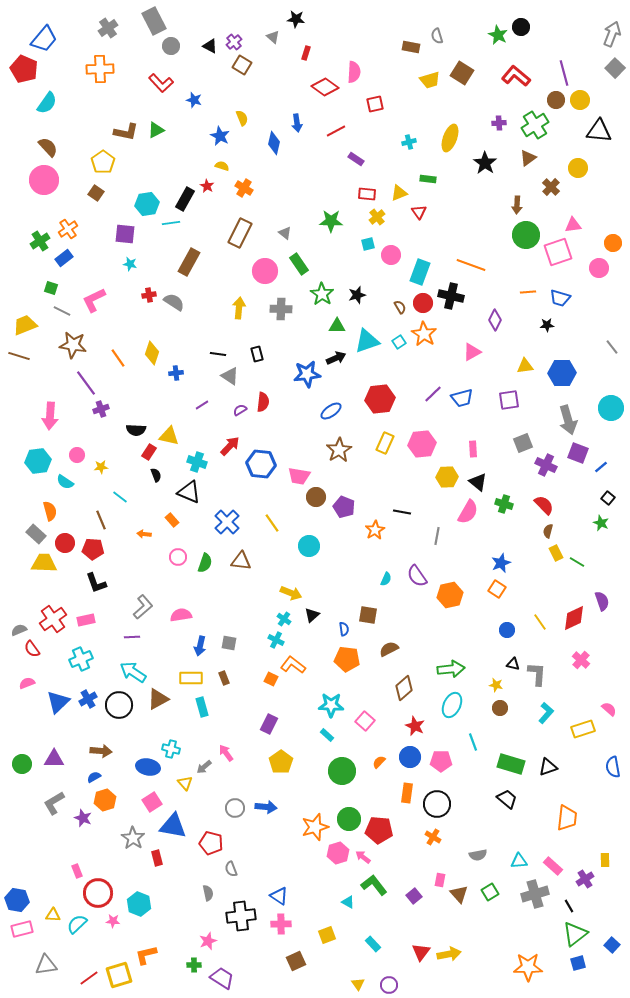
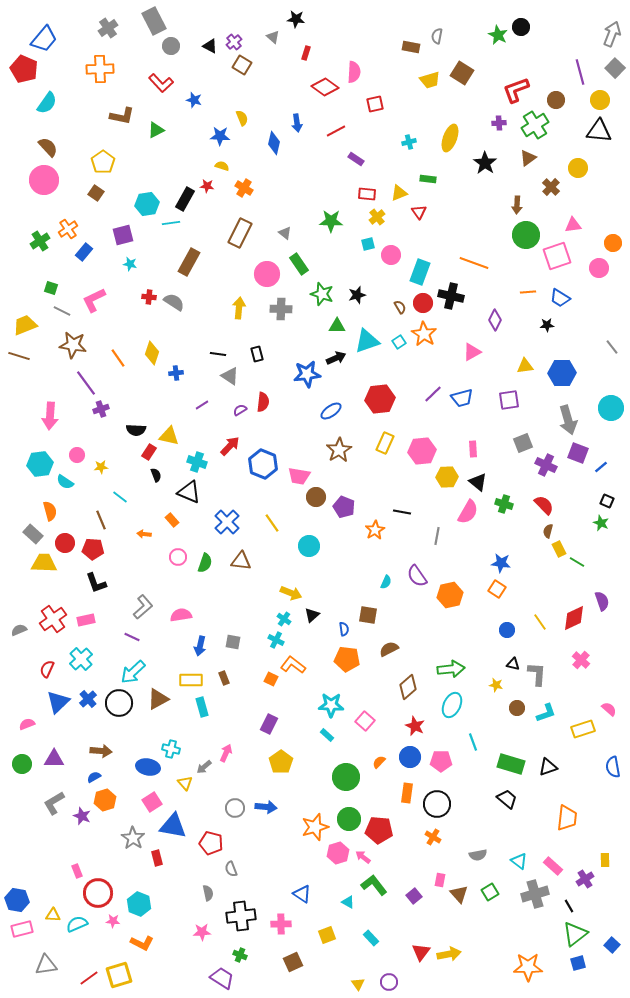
gray semicircle at (437, 36): rotated 28 degrees clockwise
purple line at (564, 73): moved 16 px right, 1 px up
red L-shape at (516, 76): moved 14 px down; rotated 60 degrees counterclockwise
yellow circle at (580, 100): moved 20 px right
brown L-shape at (126, 132): moved 4 px left, 16 px up
blue star at (220, 136): rotated 24 degrees counterclockwise
red star at (207, 186): rotated 24 degrees counterclockwise
purple square at (125, 234): moved 2 px left, 1 px down; rotated 20 degrees counterclockwise
pink square at (558, 252): moved 1 px left, 4 px down
blue rectangle at (64, 258): moved 20 px right, 6 px up; rotated 12 degrees counterclockwise
orange line at (471, 265): moved 3 px right, 2 px up
pink circle at (265, 271): moved 2 px right, 3 px down
green star at (322, 294): rotated 15 degrees counterclockwise
red cross at (149, 295): moved 2 px down; rotated 16 degrees clockwise
blue trapezoid at (560, 298): rotated 15 degrees clockwise
pink hexagon at (422, 444): moved 7 px down
cyan hexagon at (38, 461): moved 2 px right, 3 px down
blue hexagon at (261, 464): moved 2 px right; rotated 16 degrees clockwise
black square at (608, 498): moved 1 px left, 3 px down; rotated 16 degrees counterclockwise
gray rectangle at (36, 534): moved 3 px left
yellow rectangle at (556, 553): moved 3 px right, 4 px up
blue star at (501, 563): rotated 30 degrees clockwise
cyan semicircle at (386, 579): moved 3 px down
purple line at (132, 637): rotated 28 degrees clockwise
gray square at (229, 643): moved 4 px right, 1 px up
red semicircle at (32, 649): moved 15 px right, 20 px down; rotated 60 degrees clockwise
cyan cross at (81, 659): rotated 20 degrees counterclockwise
cyan arrow at (133, 672): rotated 76 degrees counterclockwise
yellow rectangle at (191, 678): moved 2 px down
pink semicircle at (27, 683): moved 41 px down
brown diamond at (404, 688): moved 4 px right, 1 px up
blue cross at (88, 699): rotated 12 degrees counterclockwise
black circle at (119, 705): moved 2 px up
brown circle at (500, 708): moved 17 px right
cyan L-shape at (546, 713): rotated 30 degrees clockwise
pink arrow at (226, 753): rotated 60 degrees clockwise
green circle at (342, 771): moved 4 px right, 6 px down
purple star at (83, 818): moved 1 px left, 2 px up
cyan triangle at (519, 861): rotated 42 degrees clockwise
blue triangle at (279, 896): moved 23 px right, 2 px up
cyan semicircle at (77, 924): rotated 20 degrees clockwise
pink star at (208, 941): moved 6 px left, 9 px up; rotated 18 degrees clockwise
cyan rectangle at (373, 944): moved 2 px left, 6 px up
orange L-shape at (146, 955): moved 4 px left, 12 px up; rotated 140 degrees counterclockwise
brown square at (296, 961): moved 3 px left, 1 px down
green cross at (194, 965): moved 46 px right, 10 px up; rotated 24 degrees clockwise
purple circle at (389, 985): moved 3 px up
